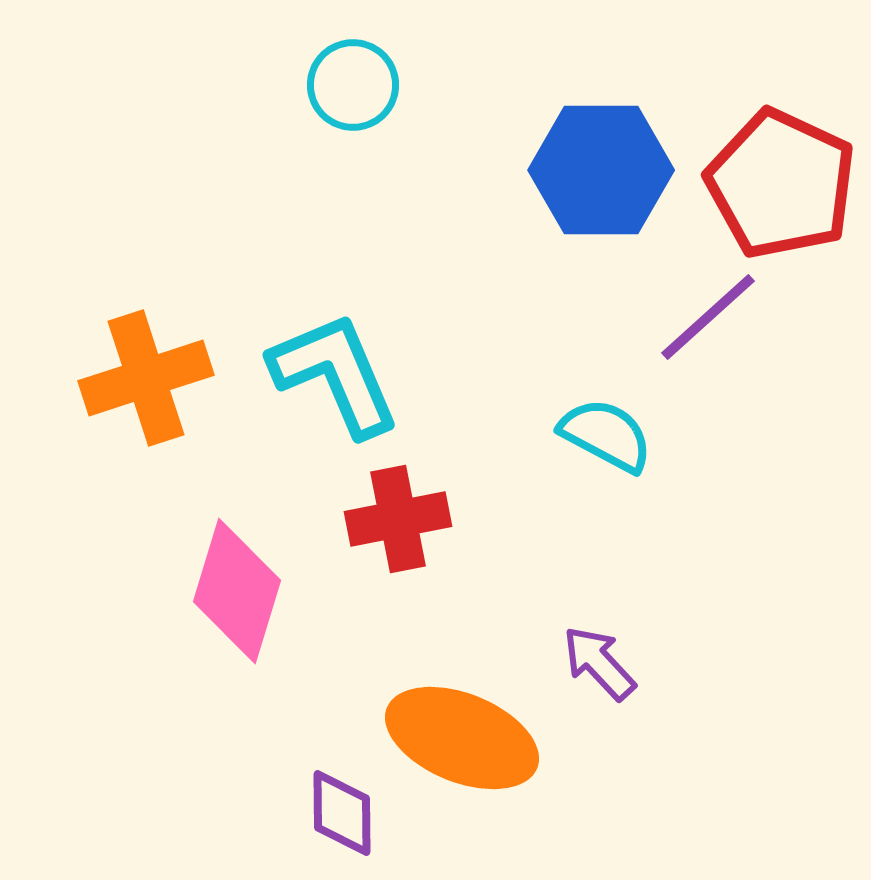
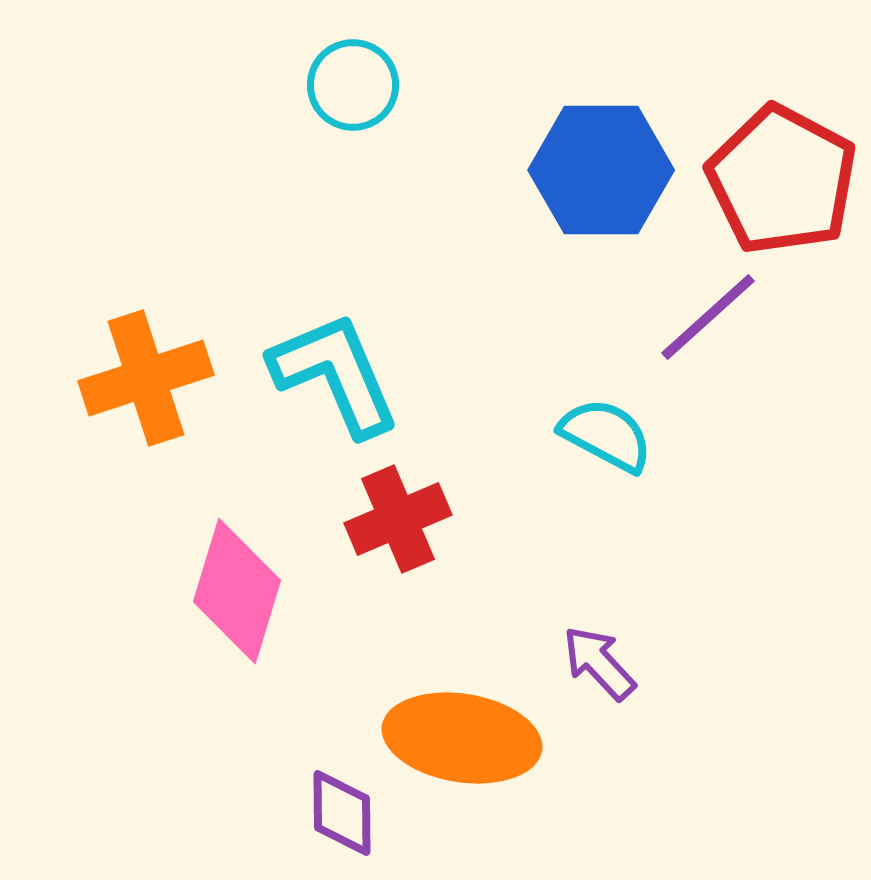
red pentagon: moved 1 px right, 4 px up; rotated 3 degrees clockwise
red cross: rotated 12 degrees counterclockwise
orange ellipse: rotated 13 degrees counterclockwise
